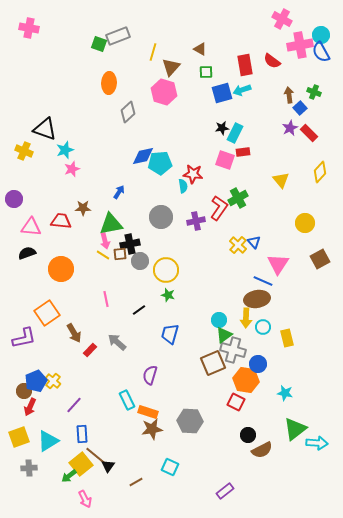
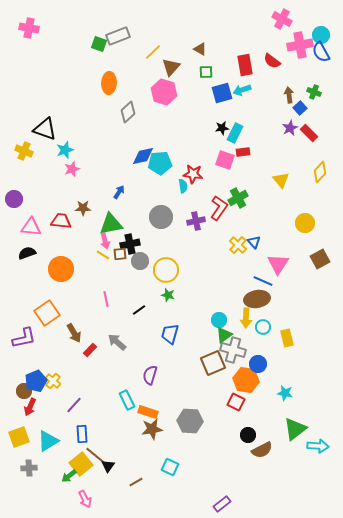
yellow line at (153, 52): rotated 30 degrees clockwise
cyan arrow at (317, 443): moved 1 px right, 3 px down
purple rectangle at (225, 491): moved 3 px left, 13 px down
